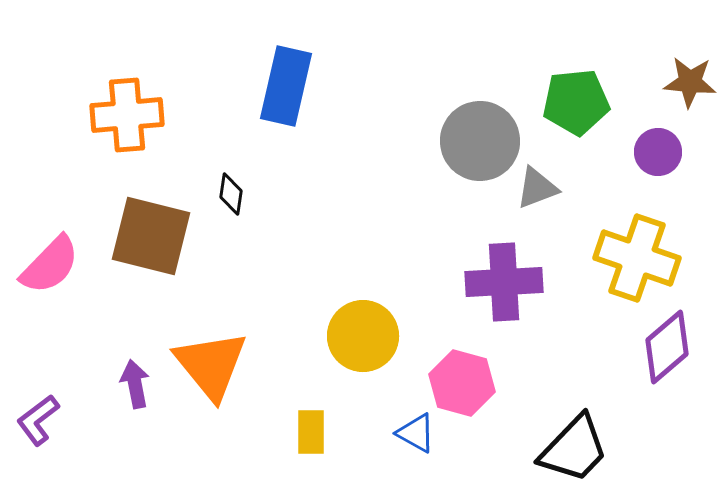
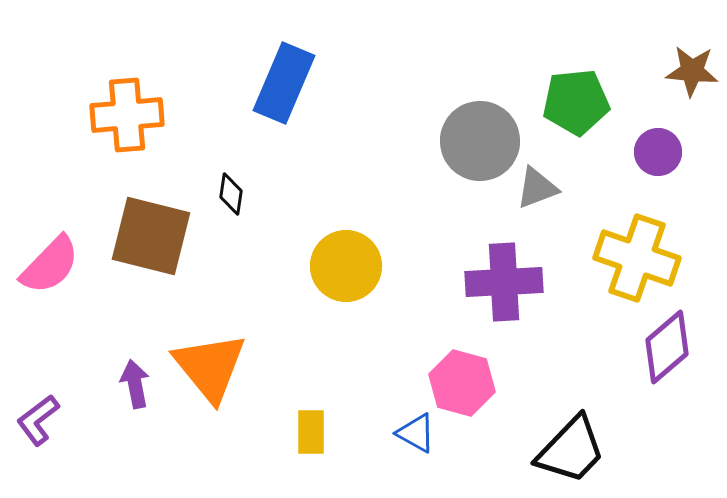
brown star: moved 2 px right, 11 px up
blue rectangle: moved 2 px left, 3 px up; rotated 10 degrees clockwise
yellow circle: moved 17 px left, 70 px up
orange triangle: moved 1 px left, 2 px down
black trapezoid: moved 3 px left, 1 px down
